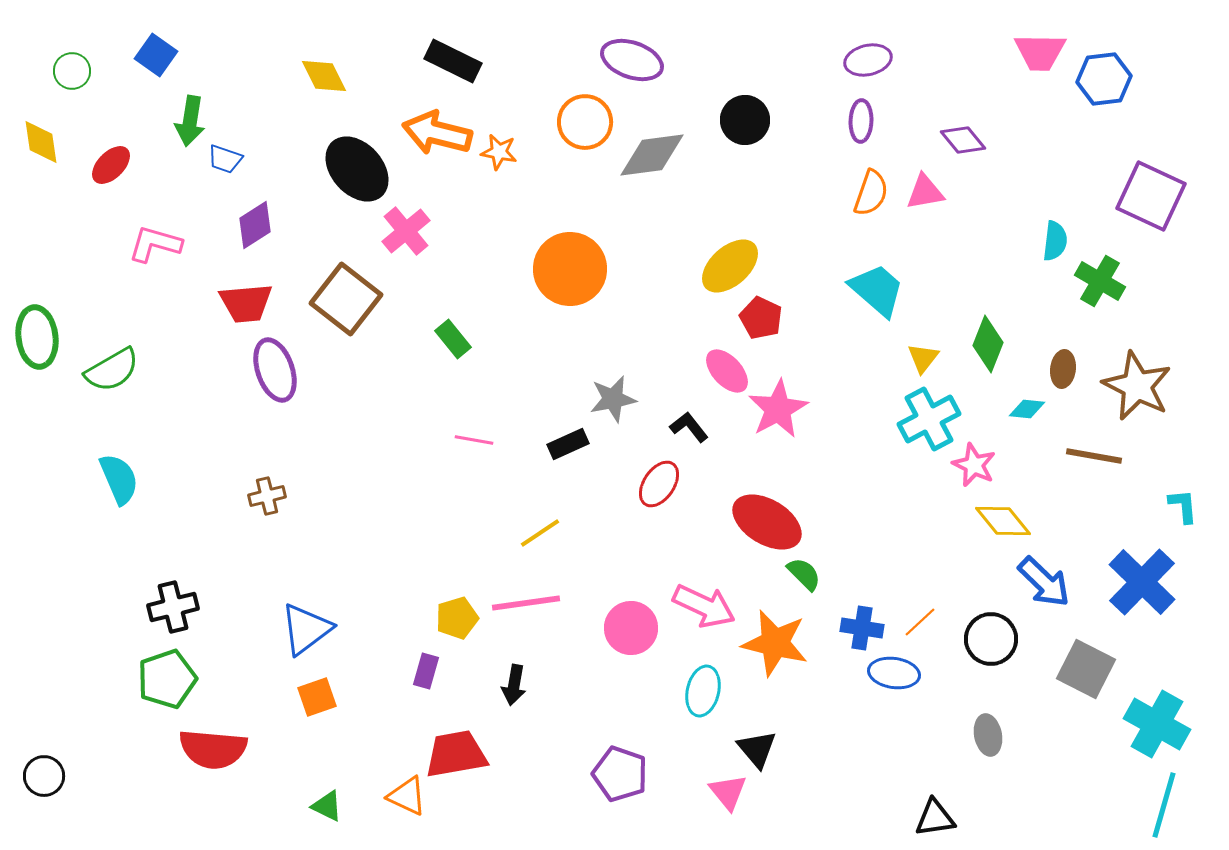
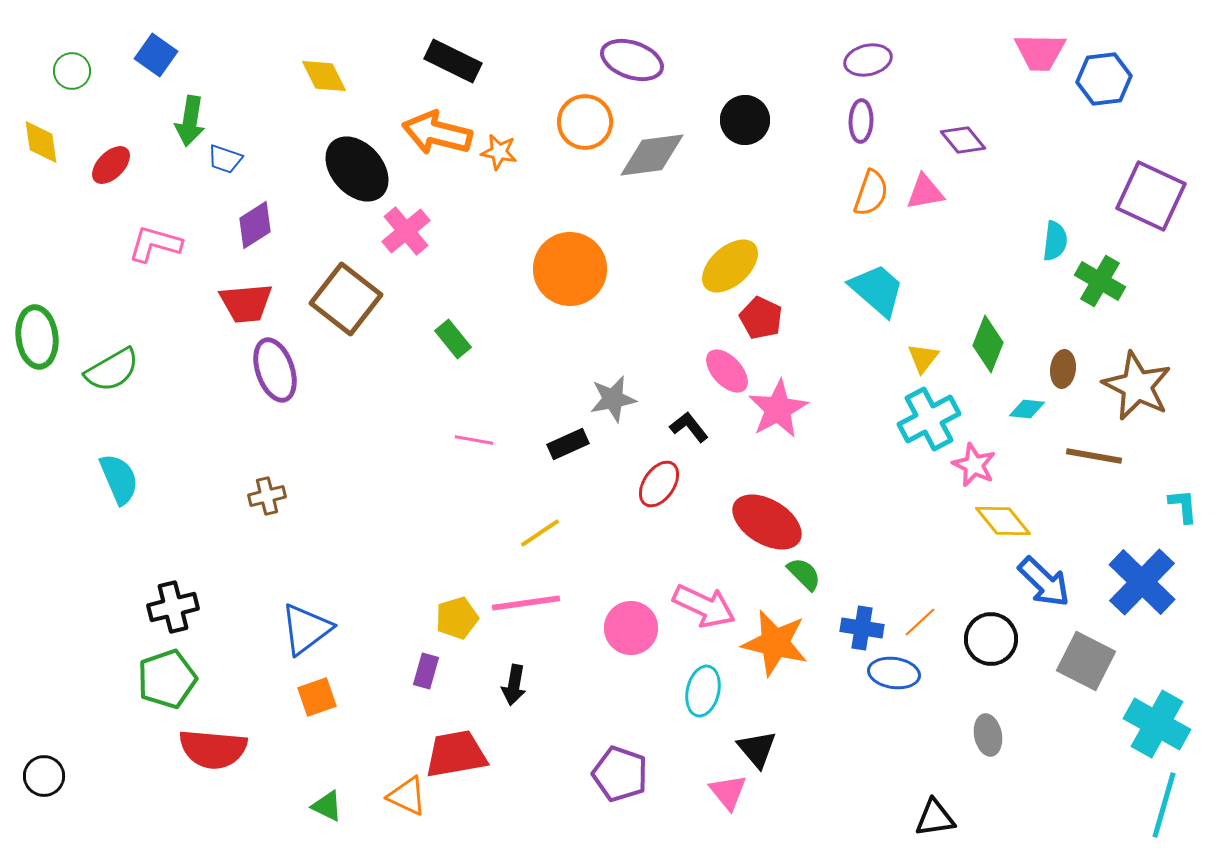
gray square at (1086, 669): moved 8 px up
